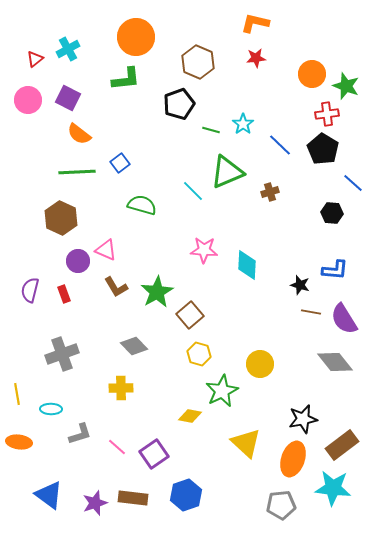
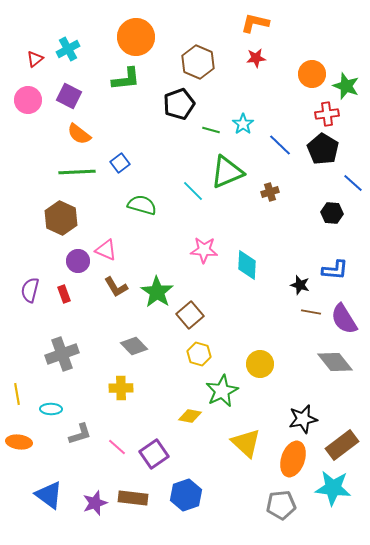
purple square at (68, 98): moved 1 px right, 2 px up
green star at (157, 292): rotated 8 degrees counterclockwise
